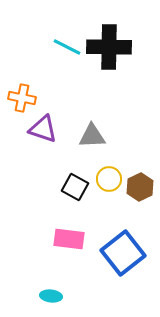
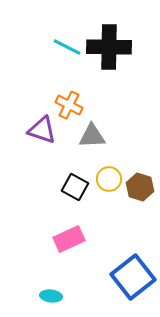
orange cross: moved 47 px right, 7 px down; rotated 16 degrees clockwise
purple triangle: moved 1 px left, 1 px down
brown hexagon: rotated 16 degrees counterclockwise
pink rectangle: rotated 32 degrees counterclockwise
blue square: moved 10 px right, 24 px down
